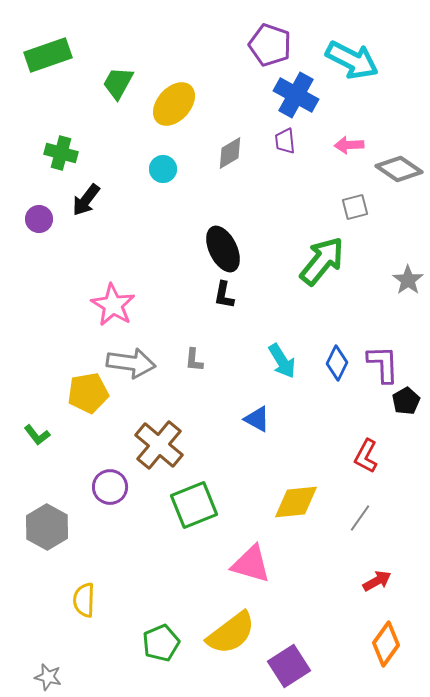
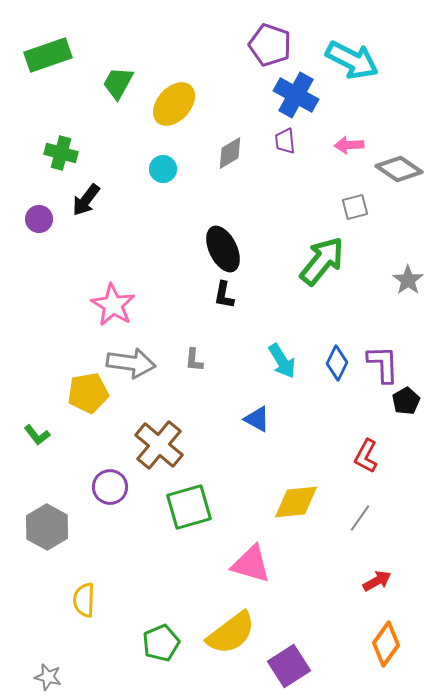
green square at (194, 505): moved 5 px left, 2 px down; rotated 6 degrees clockwise
